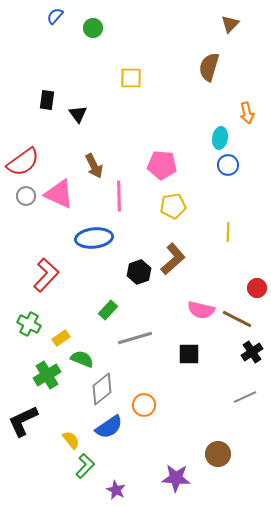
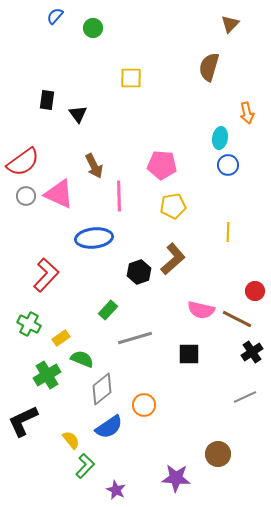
red circle at (257, 288): moved 2 px left, 3 px down
